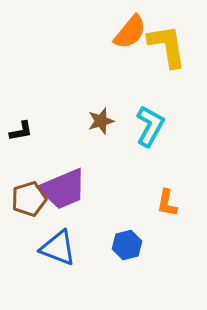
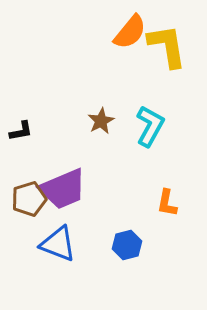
brown star: rotated 12 degrees counterclockwise
blue triangle: moved 4 px up
